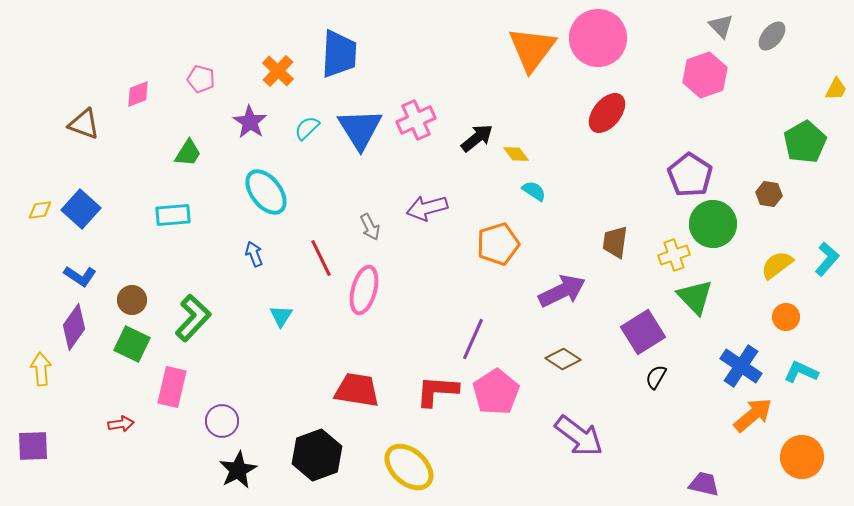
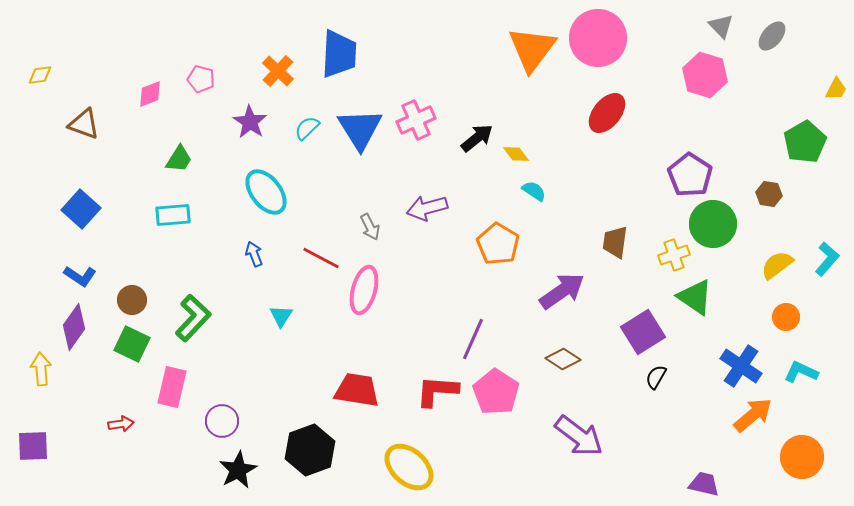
pink hexagon at (705, 75): rotated 24 degrees counterclockwise
pink diamond at (138, 94): moved 12 px right
green trapezoid at (188, 153): moved 9 px left, 6 px down
yellow diamond at (40, 210): moved 135 px up
orange pentagon at (498, 244): rotated 24 degrees counterclockwise
red line at (321, 258): rotated 36 degrees counterclockwise
purple arrow at (562, 291): rotated 9 degrees counterclockwise
green triangle at (695, 297): rotated 12 degrees counterclockwise
pink pentagon at (496, 392): rotated 6 degrees counterclockwise
black hexagon at (317, 455): moved 7 px left, 5 px up
